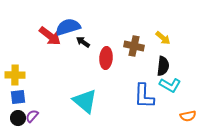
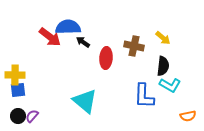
blue semicircle: rotated 15 degrees clockwise
red arrow: moved 1 px down
blue square: moved 7 px up
black circle: moved 2 px up
